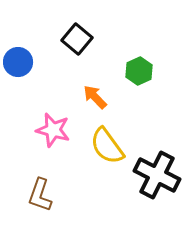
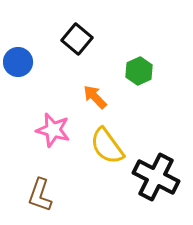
black cross: moved 1 px left, 2 px down
